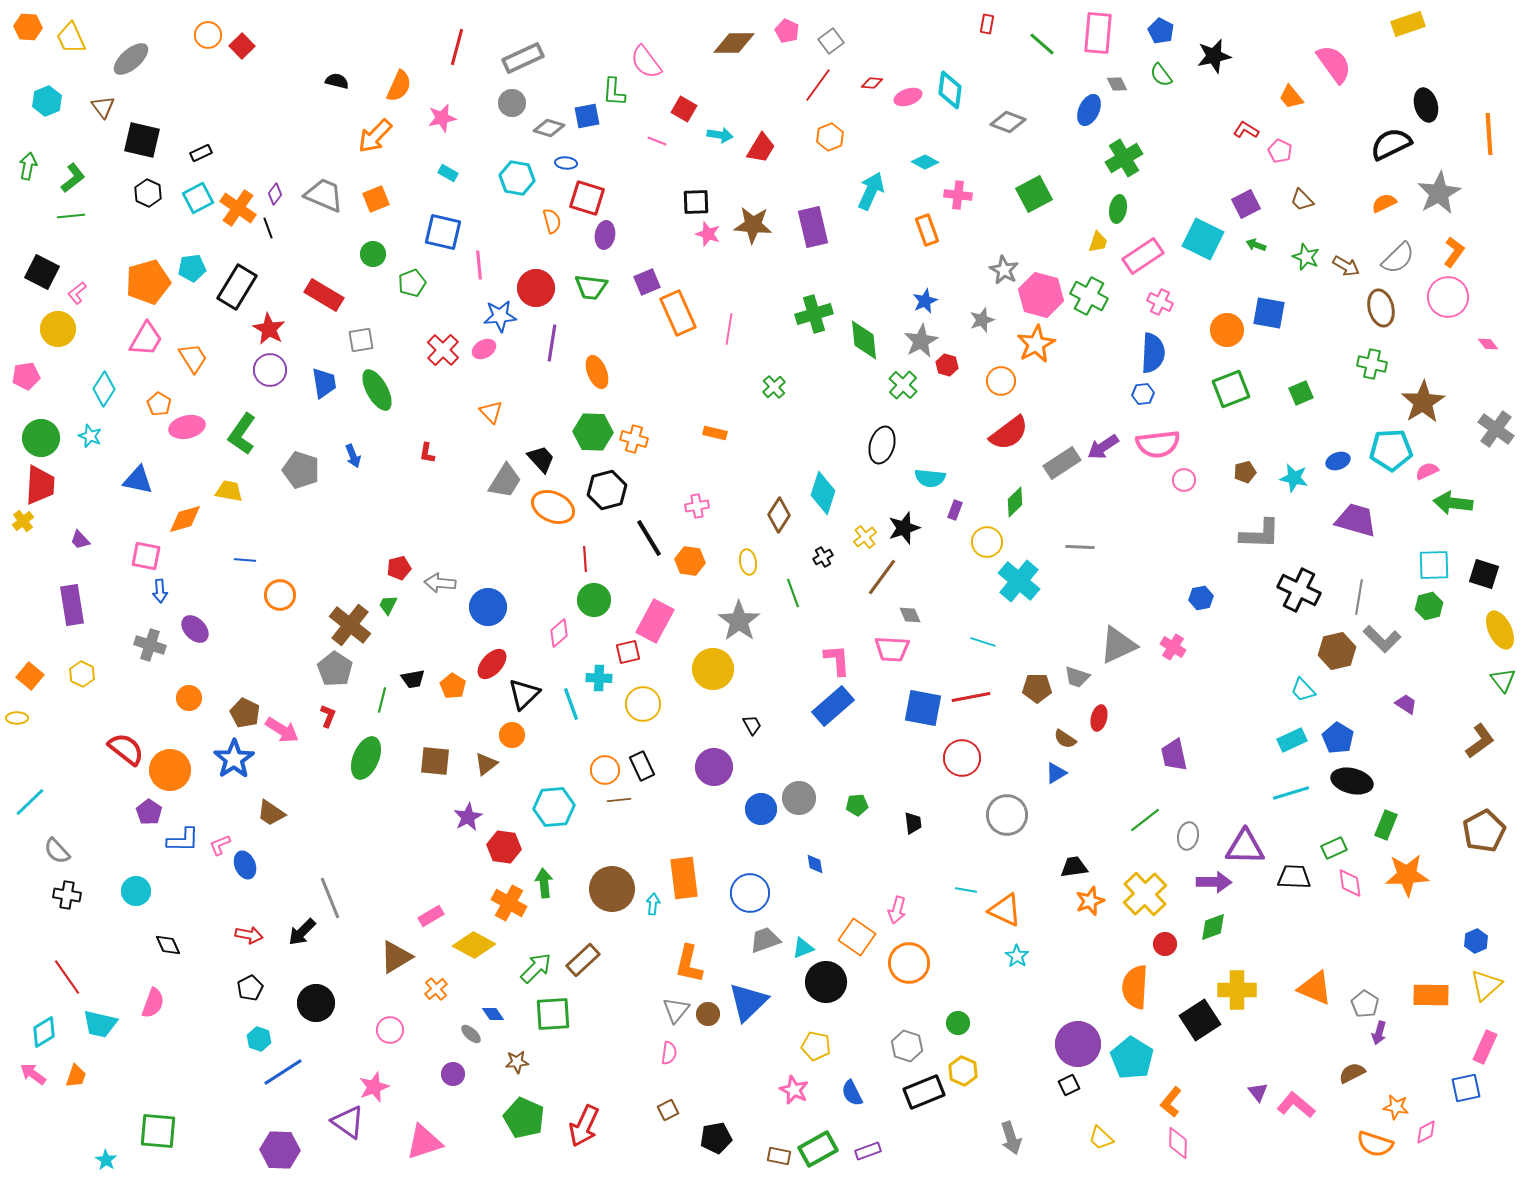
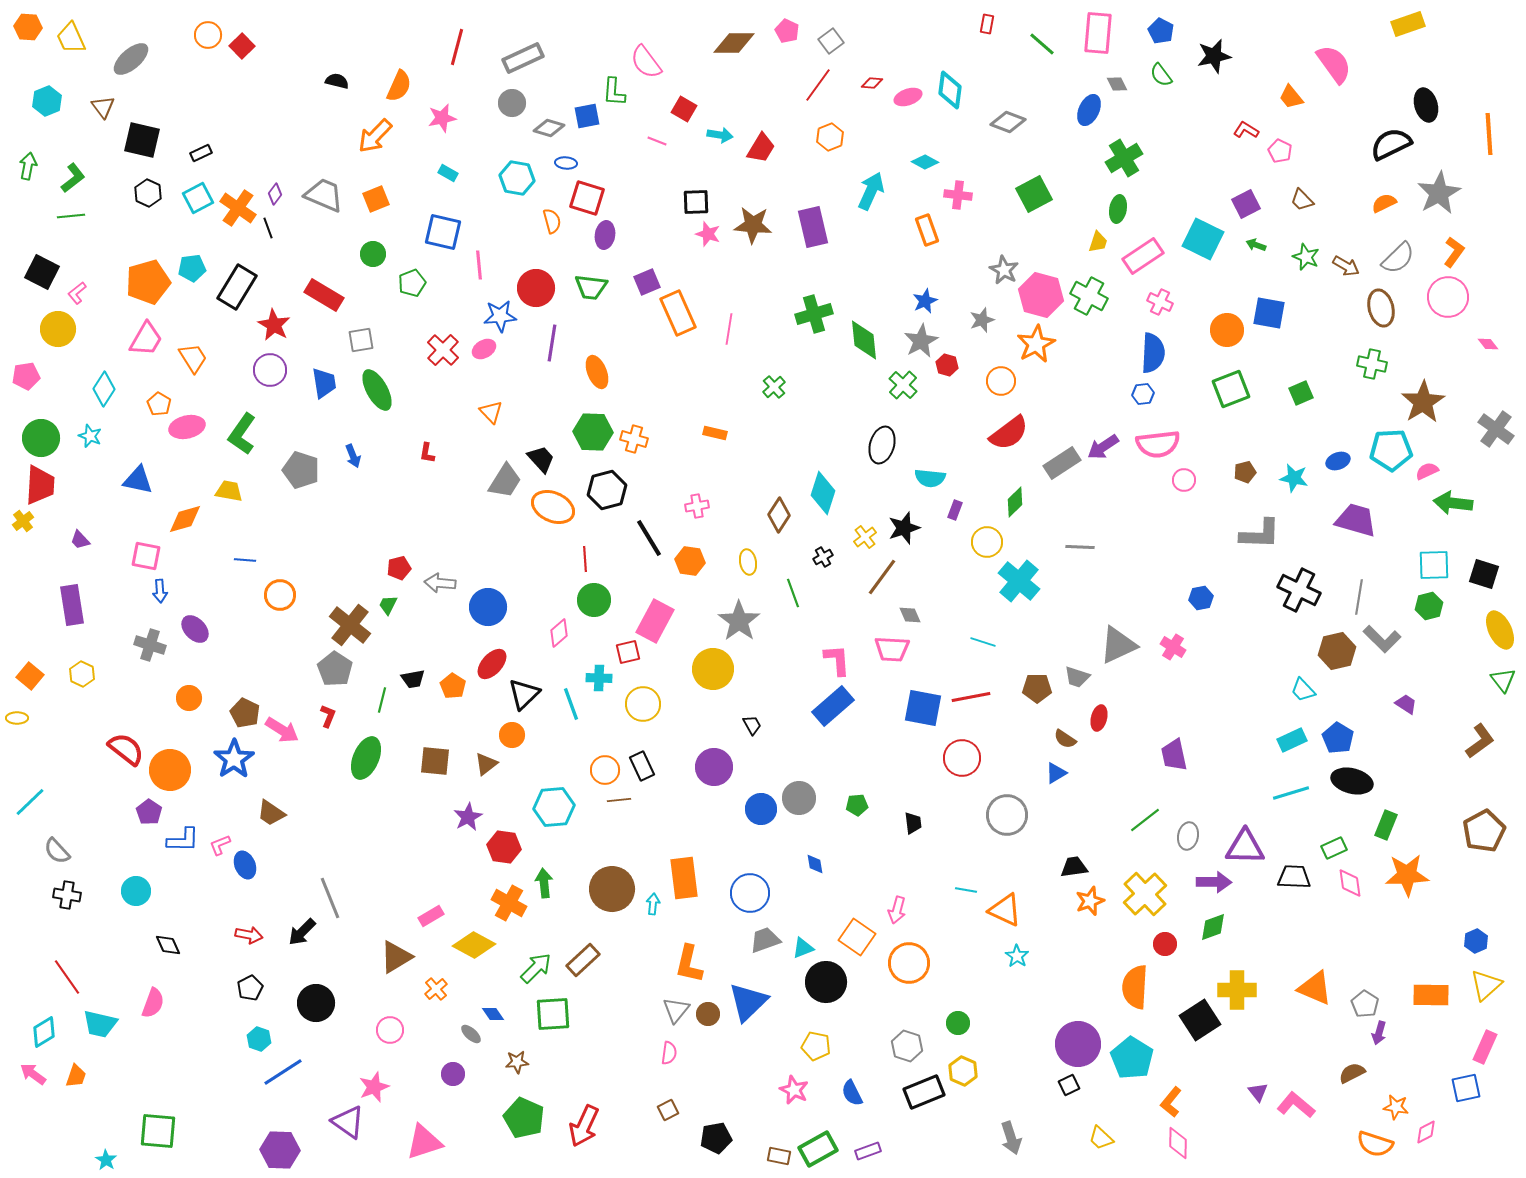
red star at (269, 329): moved 5 px right, 4 px up
